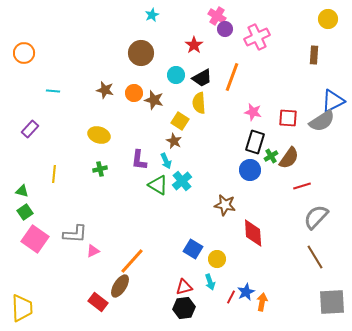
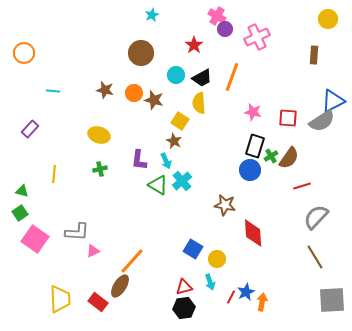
black rectangle at (255, 142): moved 4 px down
green square at (25, 212): moved 5 px left, 1 px down
gray L-shape at (75, 234): moved 2 px right, 2 px up
gray square at (332, 302): moved 2 px up
yellow trapezoid at (22, 308): moved 38 px right, 9 px up
